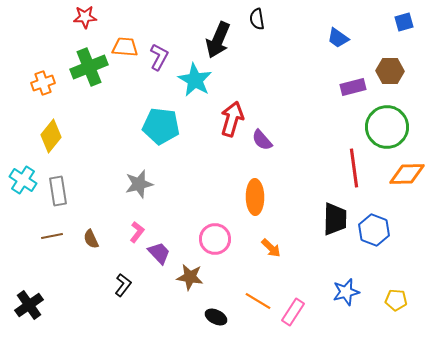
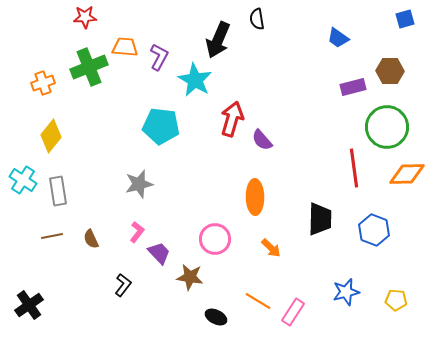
blue square: moved 1 px right, 3 px up
black trapezoid: moved 15 px left
